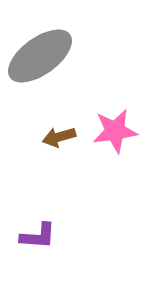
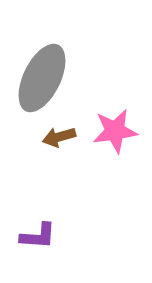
gray ellipse: moved 2 px right, 22 px down; rotated 28 degrees counterclockwise
